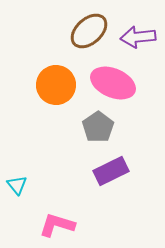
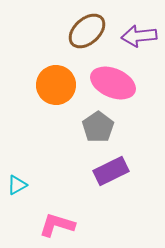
brown ellipse: moved 2 px left
purple arrow: moved 1 px right, 1 px up
cyan triangle: rotated 40 degrees clockwise
